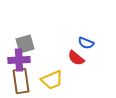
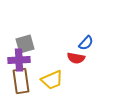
blue semicircle: rotated 70 degrees counterclockwise
red semicircle: rotated 30 degrees counterclockwise
